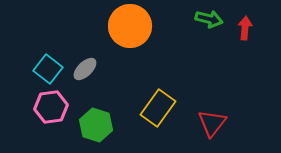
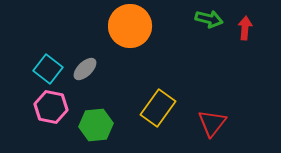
pink hexagon: rotated 20 degrees clockwise
green hexagon: rotated 24 degrees counterclockwise
